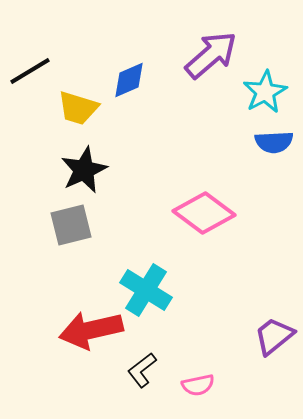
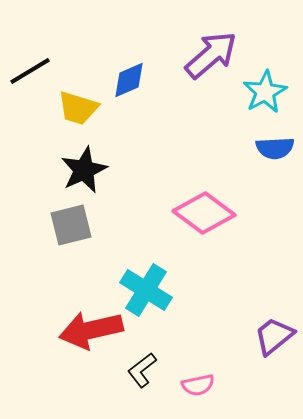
blue semicircle: moved 1 px right, 6 px down
